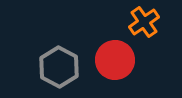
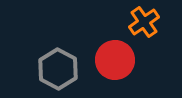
gray hexagon: moved 1 px left, 2 px down
